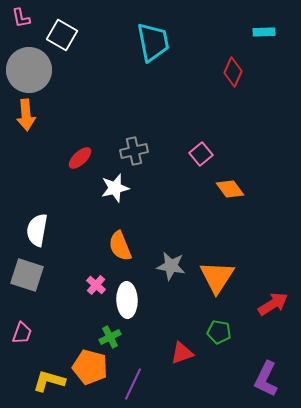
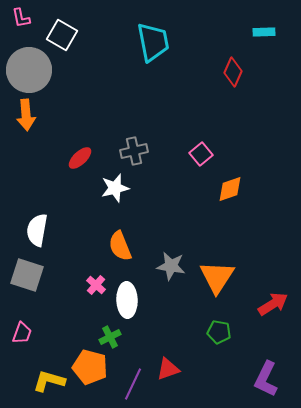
orange diamond: rotated 72 degrees counterclockwise
red triangle: moved 14 px left, 16 px down
